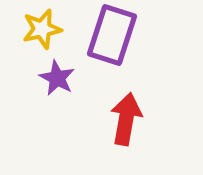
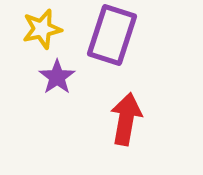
purple star: moved 1 px up; rotated 9 degrees clockwise
